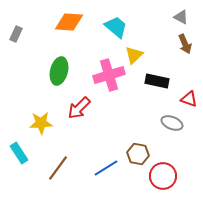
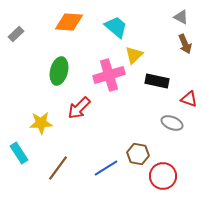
gray rectangle: rotated 21 degrees clockwise
